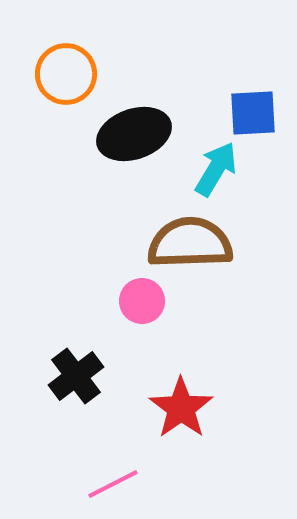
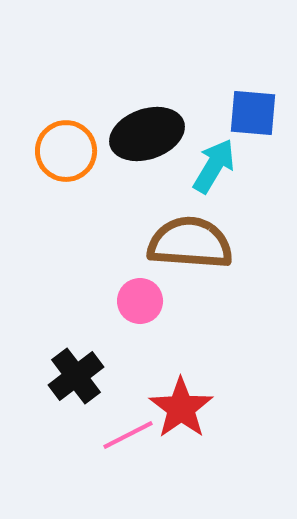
orange circle: moved 77 px down
blue square: rotated 8 degrees clockwise
black ellipse: moved 13 px right
cyan arrow: moved 2 px left, 3 px up
brown semicircle: rotated 6 degrees clockwise
pink circle: moved 2 px left
pink line: moved 15 px right, 49 px up
